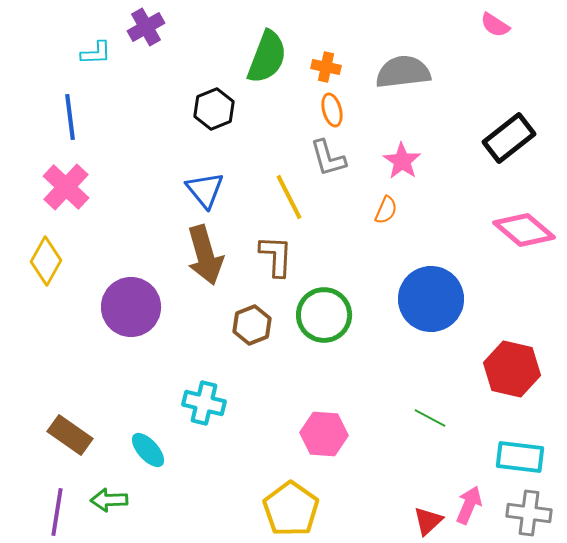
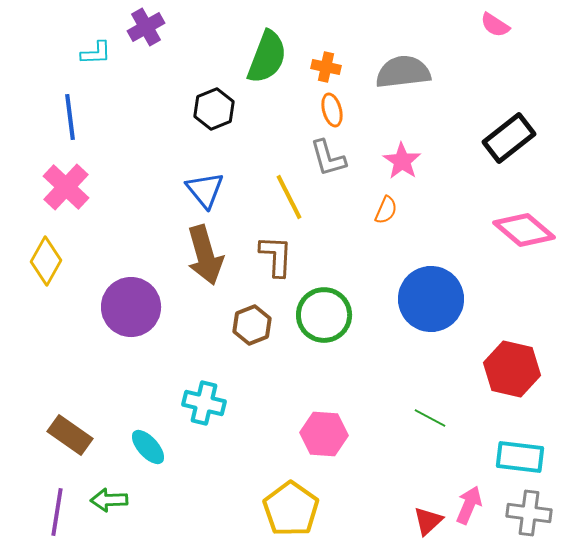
cyan ellipse: moved 3 px up
